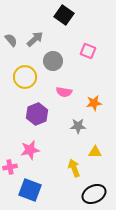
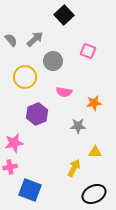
black square: rotated 12 degrees clockwise
pink star: moved 16 px left, 7 px up
yellow arrow: rotated 48 degrees clockwise
